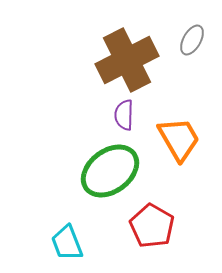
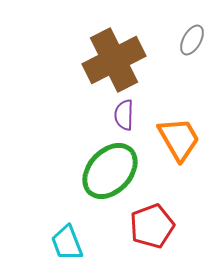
brown cross: moved 13 px left
green ellipse: rotated 10 degrees counterclockwise
red pentagon: rotated 21 degrees clockwise
